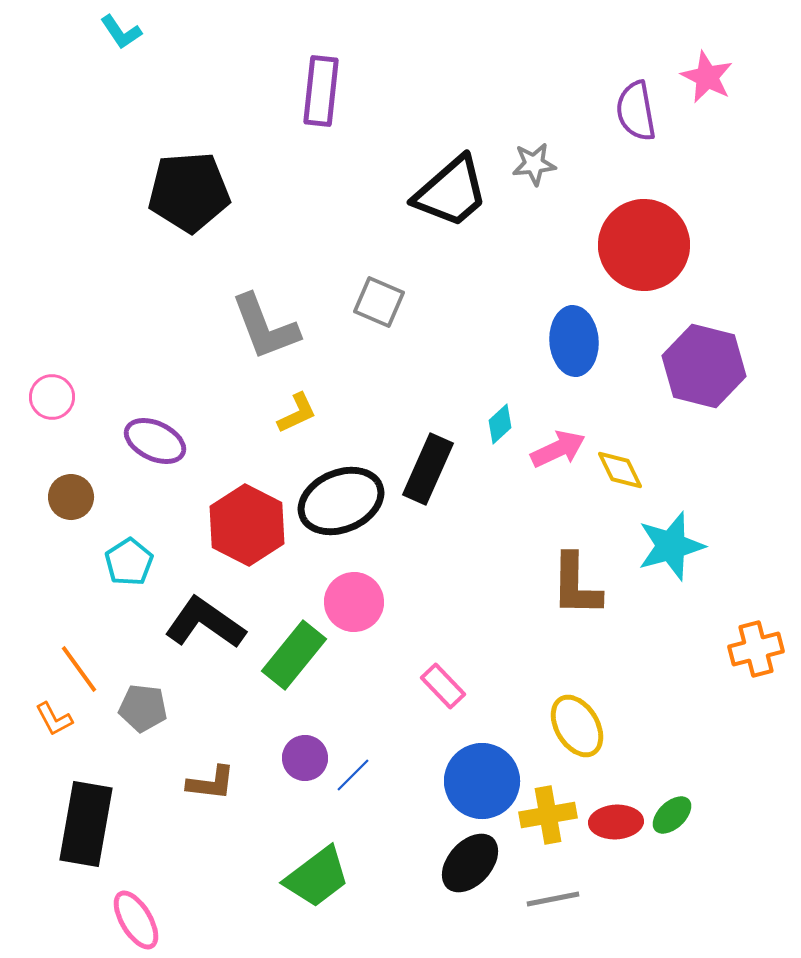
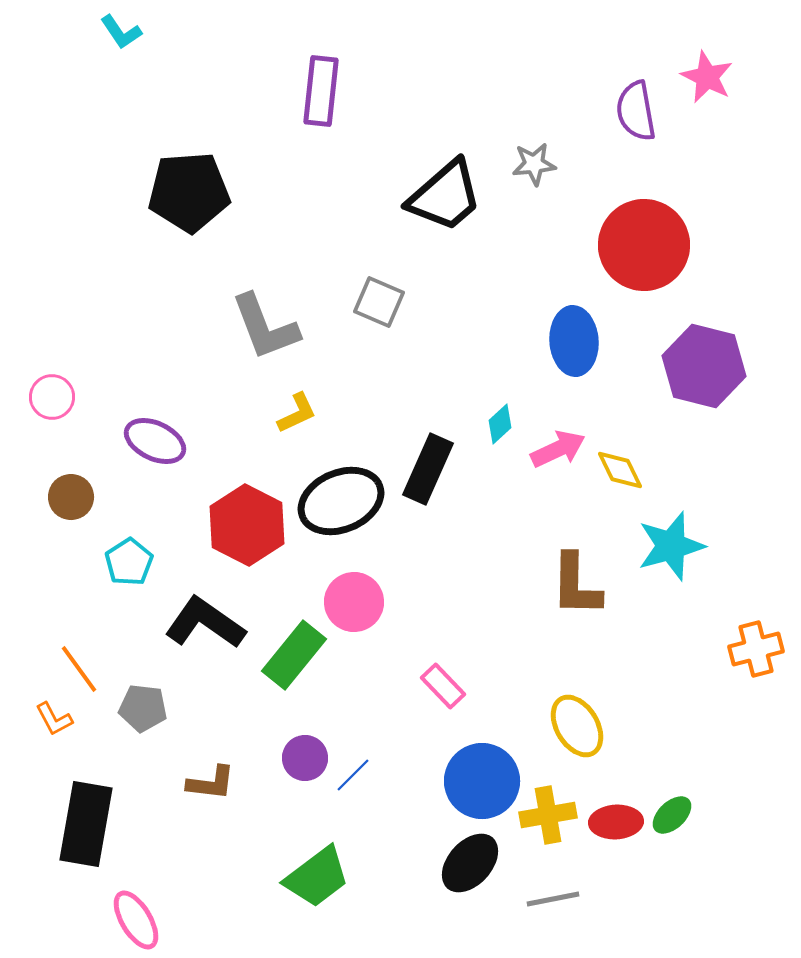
black trapezoid at (451, 192): moved 6 px left, 4 px down
